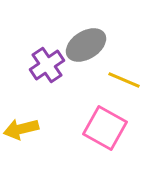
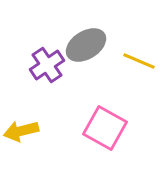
yellow line: moved 15 px right, 19 px up
yellow arrow: moved 2 px down
